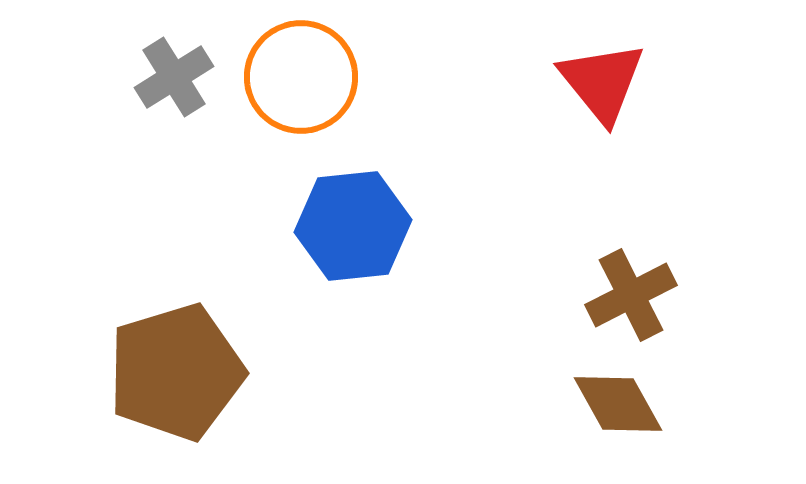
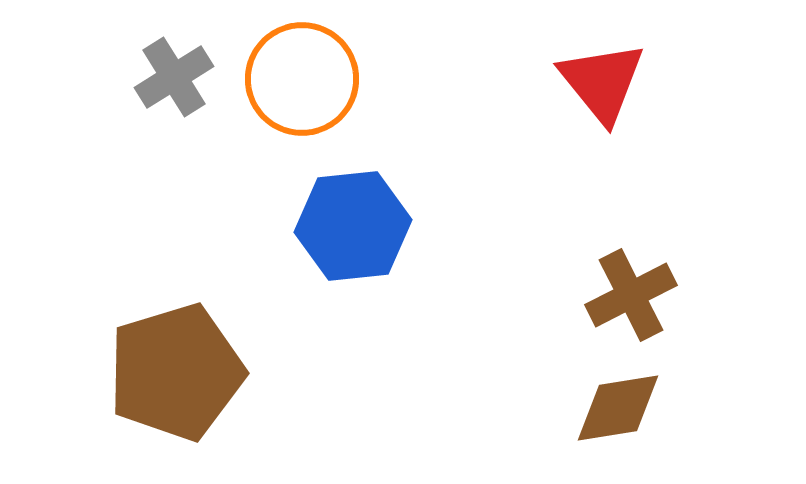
orange circle: moved 1 px right, 2 px down
brown diamond: moved 4 px down; rotated 70 degrees counterclockwise
